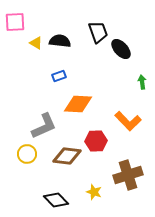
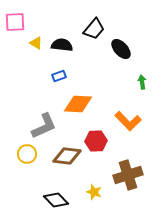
black trapezoid: moved 4 px left, 3 px up; rotated 60 degrees clockwise
black semicircle: moved 2 px right, 4 px down
